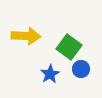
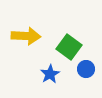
blue circle: moved 5 px right
